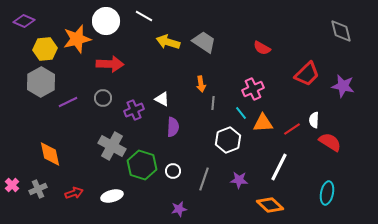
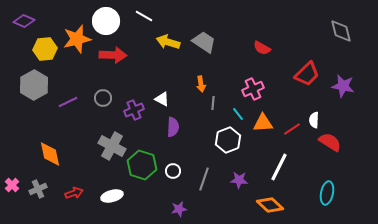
red arrow at (110, 64): moved 3 px right, 9 px up
gray hexagon at (41, 82): moved 7 px left, 3 px down
cyan line at (241, 113): moved 3 px left, 1 px down
